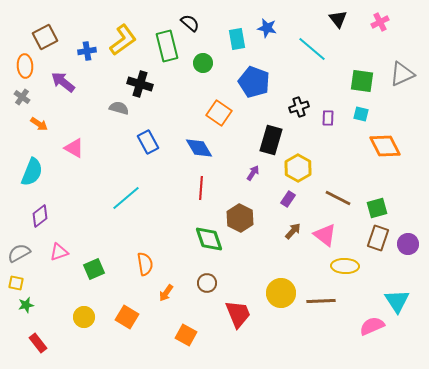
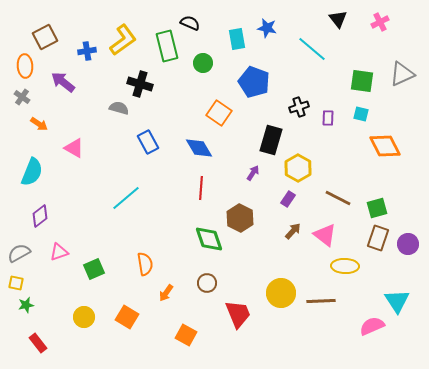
black semicircle at (190, 23): rotated 18 degrees counterclockwise
